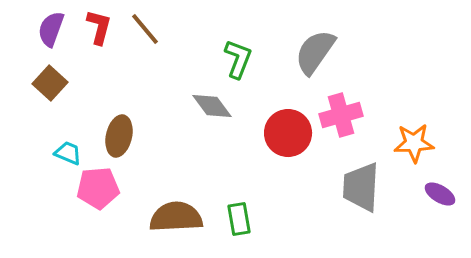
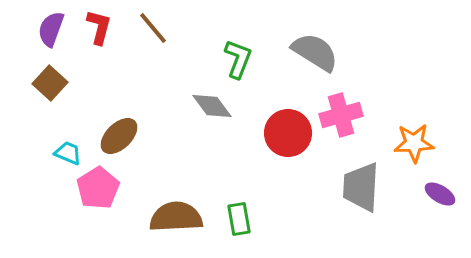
brown line: moved 8 px right, 1 px up
gray semicircle: rotated 87 degrees clockwise
brown ellipse: rotated 33 degrees clockwise
pink pentagon: rotated 27 degrees counterclockwise
